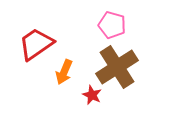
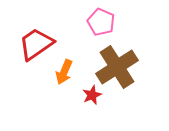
pink pentagon: moved 11 px left, 3 px up; rotated 8 degrees clockwise
red star: rotated 24 degrees clockwise
